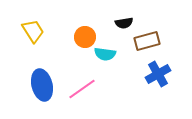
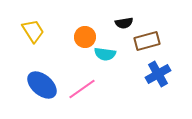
blue ellipse: rotated 36 degrees counterclockwise
